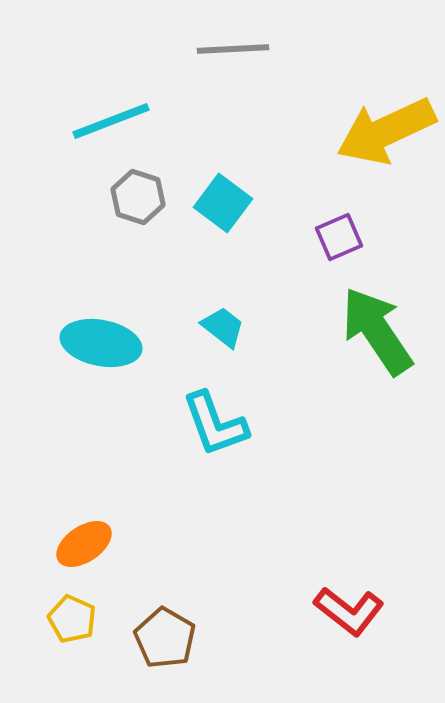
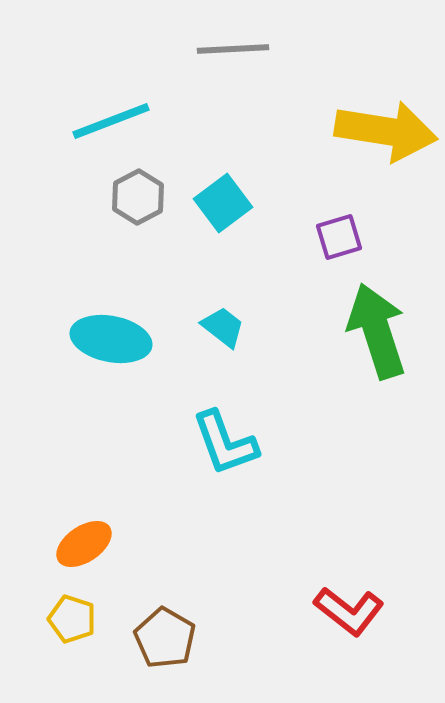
yellow arrow: rotated 146 degrees counterclockwise
gray hexagon: rotated 14 degrees clockwise
cyan square: rotated 16 degrees clockwise
purple square: rotated 6 degrees clockwise
green arrow: rotated 16 degrees clockwise
cyan ellipse: moved 10 px right, 4 px up
cyan L-shape: moved 10 px right, 19 px down
yellow pentagon: rotated 6 degrees counterclockwise
